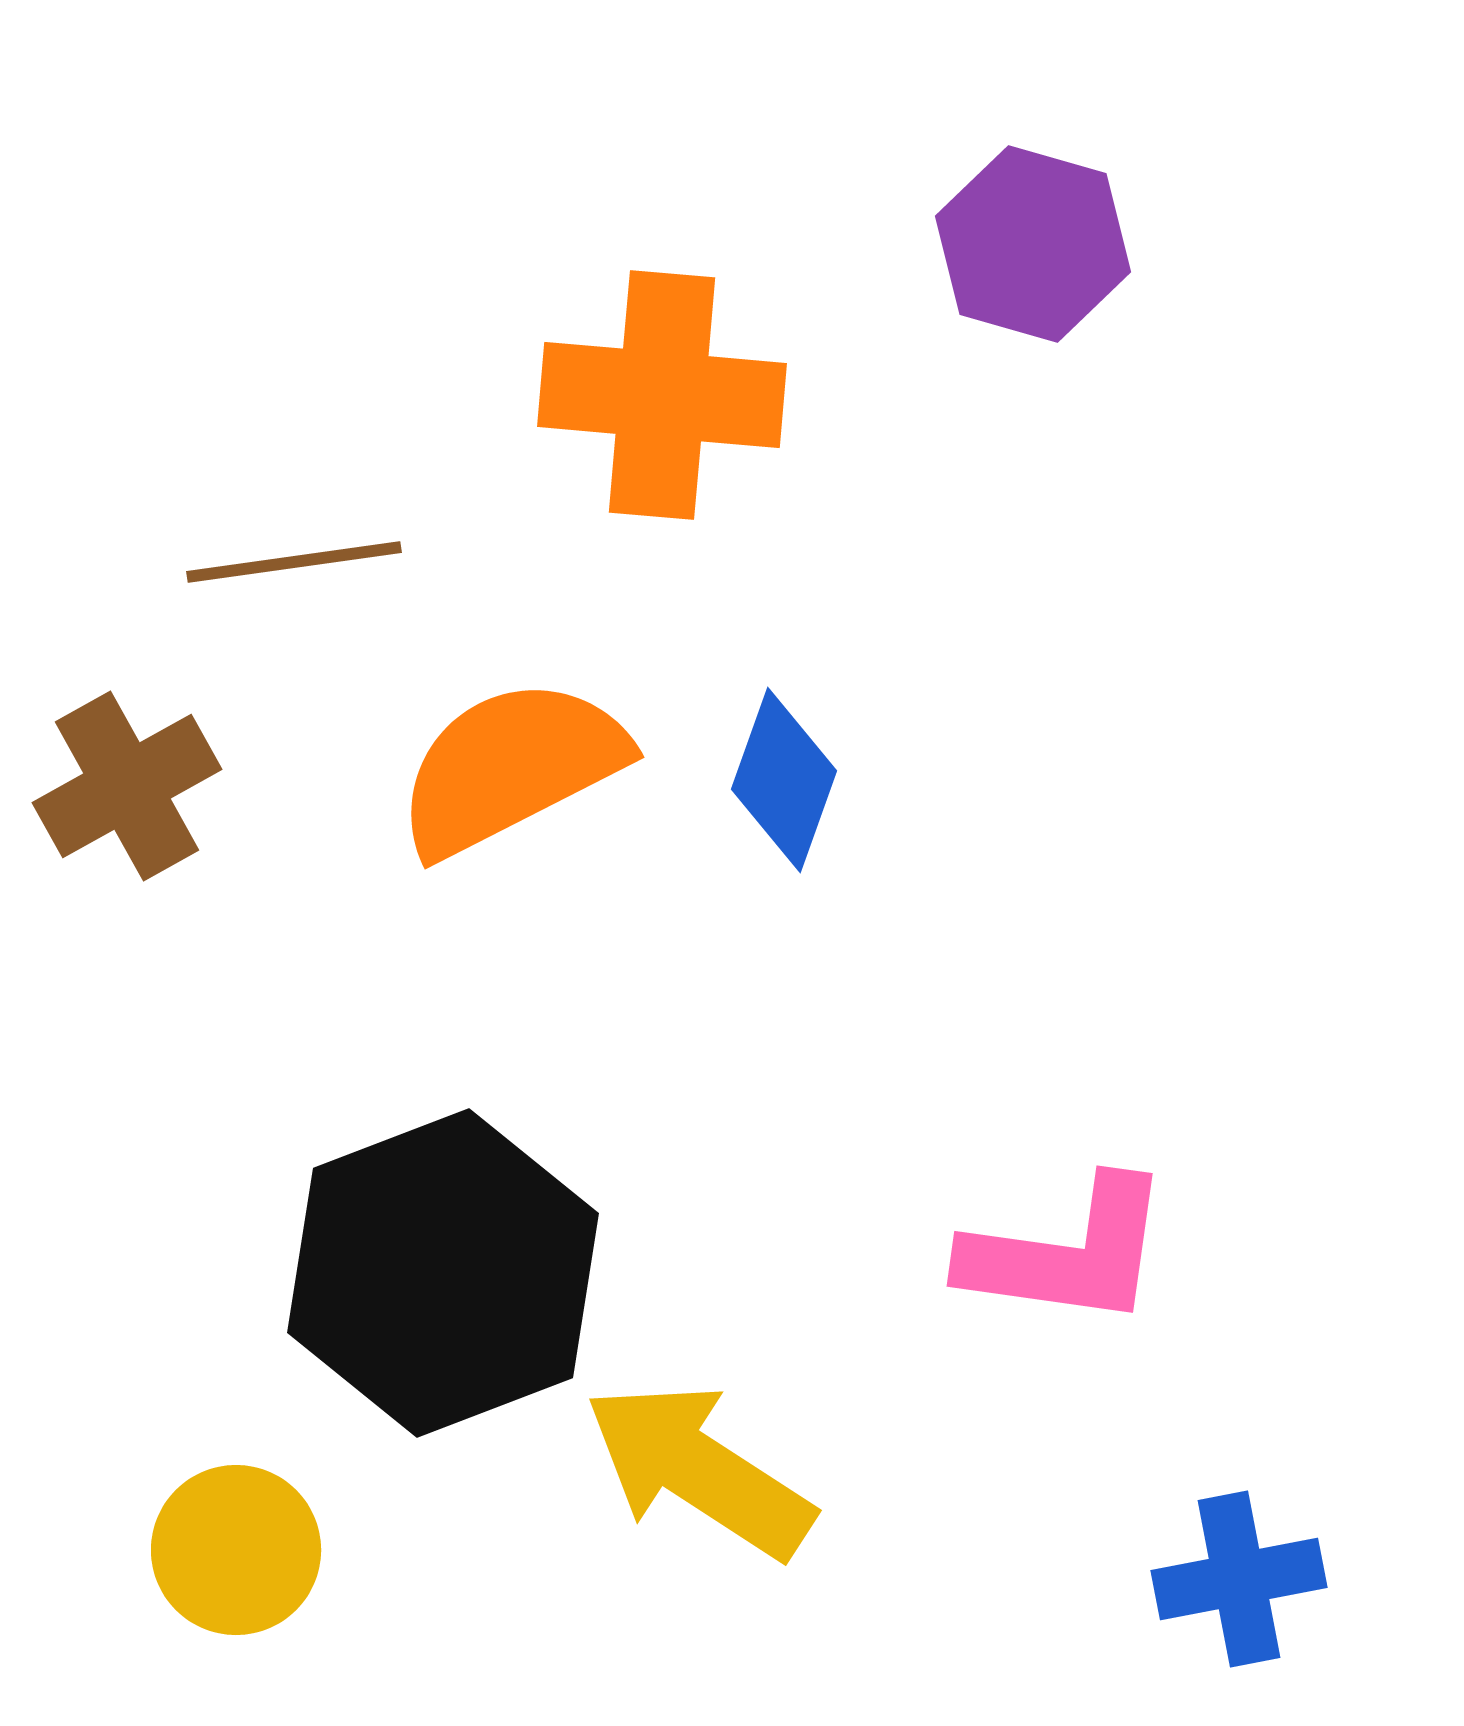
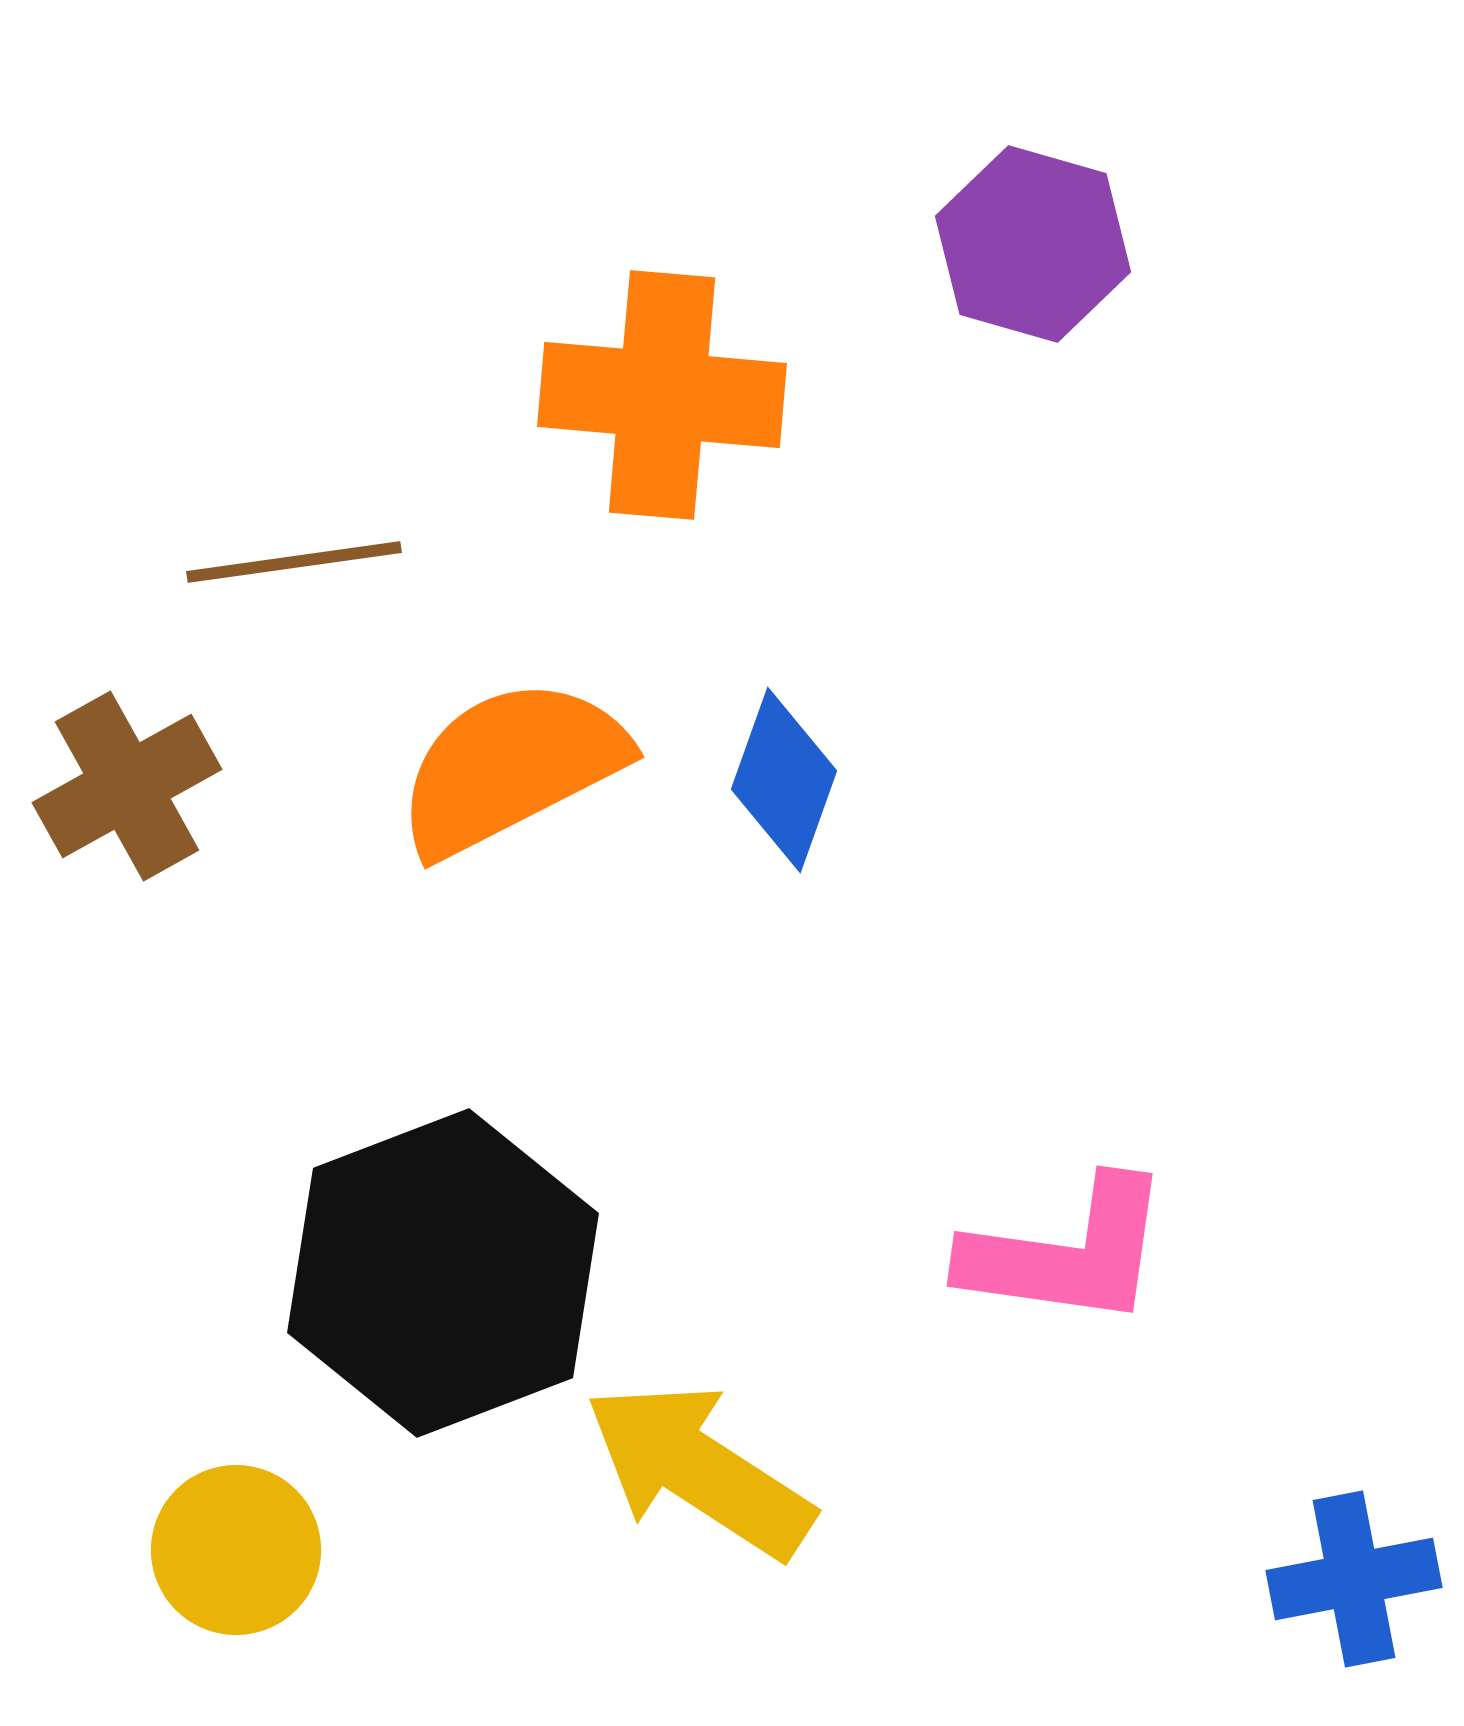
blue cross: moved 115 px right
